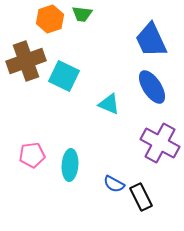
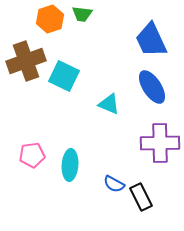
purple cross: rotated 30 degrees counterclockwise
